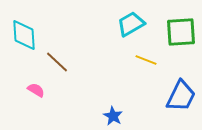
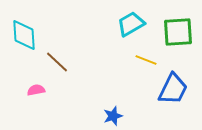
green square: moved 3 px left
pink semicircle: rotated 42 degrees counterclockwise
blue trapezoid: moved 8 px left, 7 px up
blue star: rotated 24 degrees clockwise
